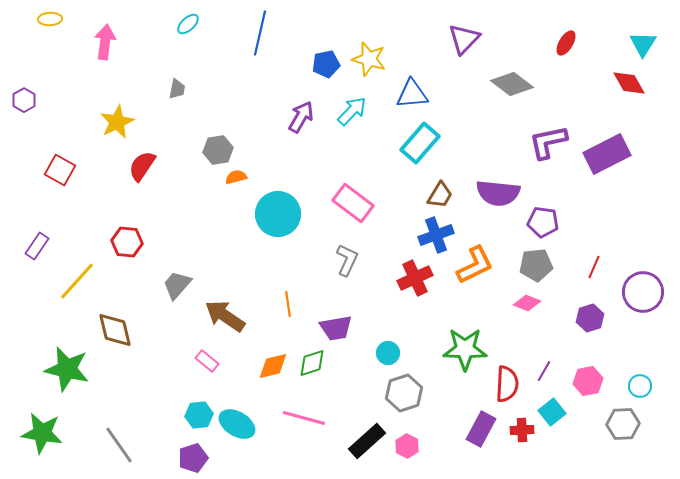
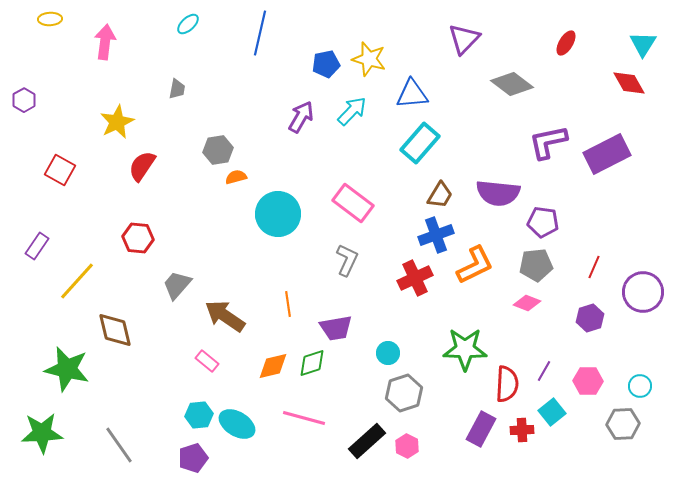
red hexagon at (127, 242): moved 11 px right, 4 px up
pink hexagon at (588, 381): rotated 12 degrees clockwise
green star at (42, 433): rotated 12 degrees counterclockwise
